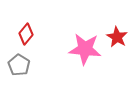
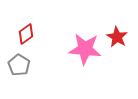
red diamond: rotated 15 degrees clockwise
